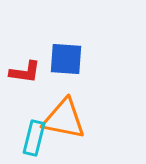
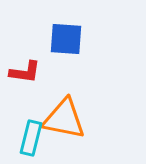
blue square: moved 20 px up
cyan rectangle: moved 3 px left
